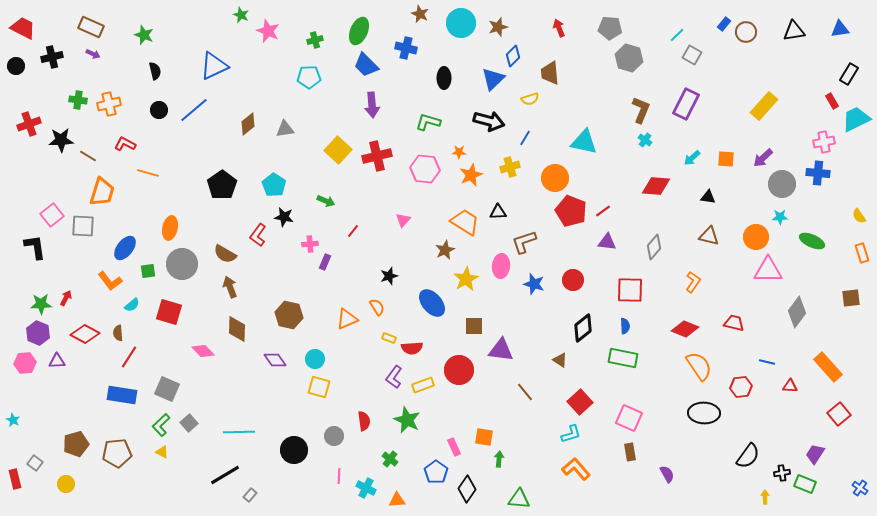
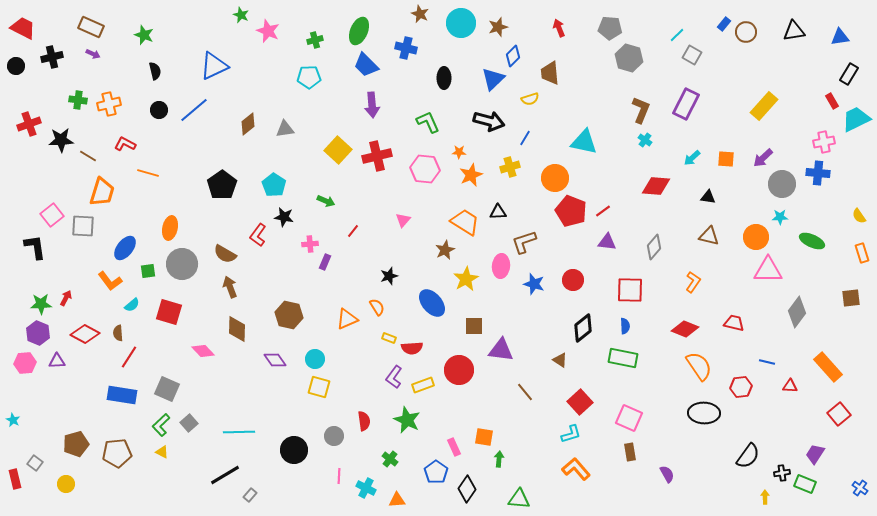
blue triangle at (840, 29): moved 8 px down
green L-shape at (428, 122): rotated 50 degrees clockwise
